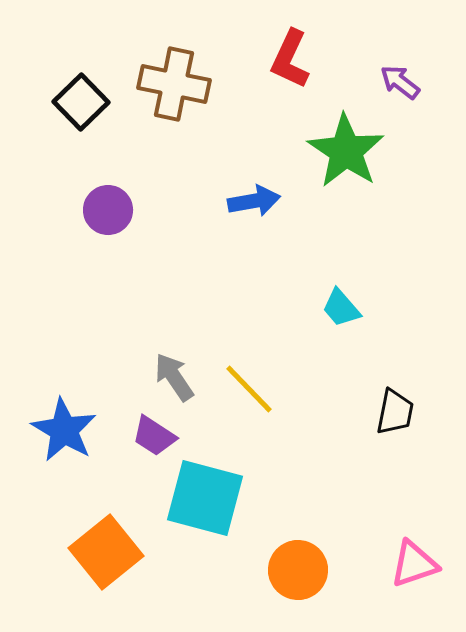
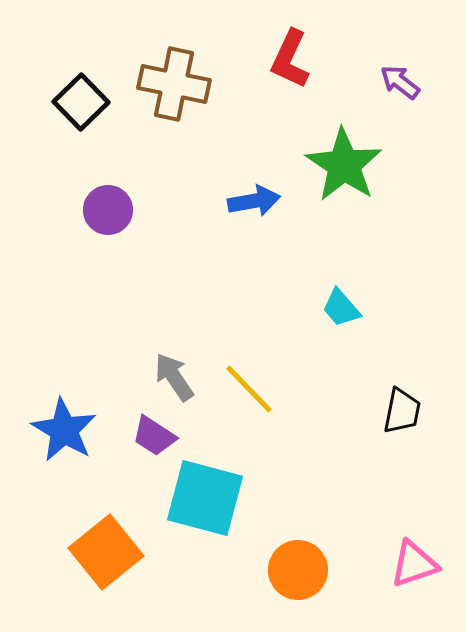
green star: moved 2 px left, 14 px down
black trapezoid: moved 7 px right, 1 px up
